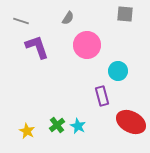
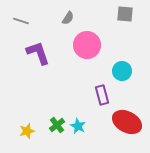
purple L-shape: moved 1 px right, 6 px down
cyan circle: moved 4 px right
purple rectangle: moved 1 px up
red ellipse: moved 4 px left
yellow star: rotated 28 degrees clockwise
